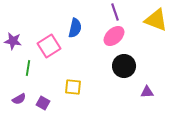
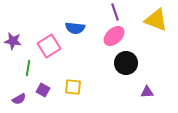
blue semicircle: rotated 84 degrees clockwise
black circle: moved 2 px right, 3 px up
purple square: moved 13 px up
